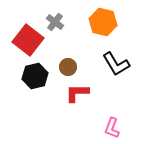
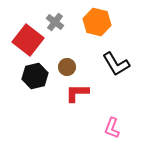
orange hexagon: moved 6 px left
brown circle: moved 1 px left
